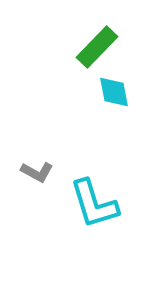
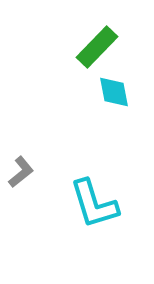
gray L-shape: moved 16 px left; rotated 68 degrees counterclockwise
